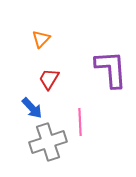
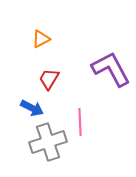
orange triangle: rotated 18 degrees clockwise
purple L-shape: rotated 24 degrees counterclockwise
blue arrow: rotated 20 degrees counterclockwise
